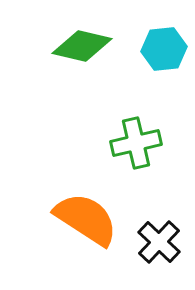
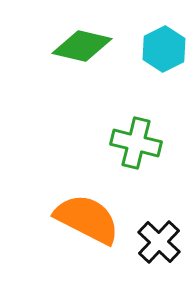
cyan hexagon: rotated 21 degrees counterclockwise
green cross: rotated 27 degrees clockwise
orange semicircle: moved 1 px right; rotated 6 degrees counterclockwise
